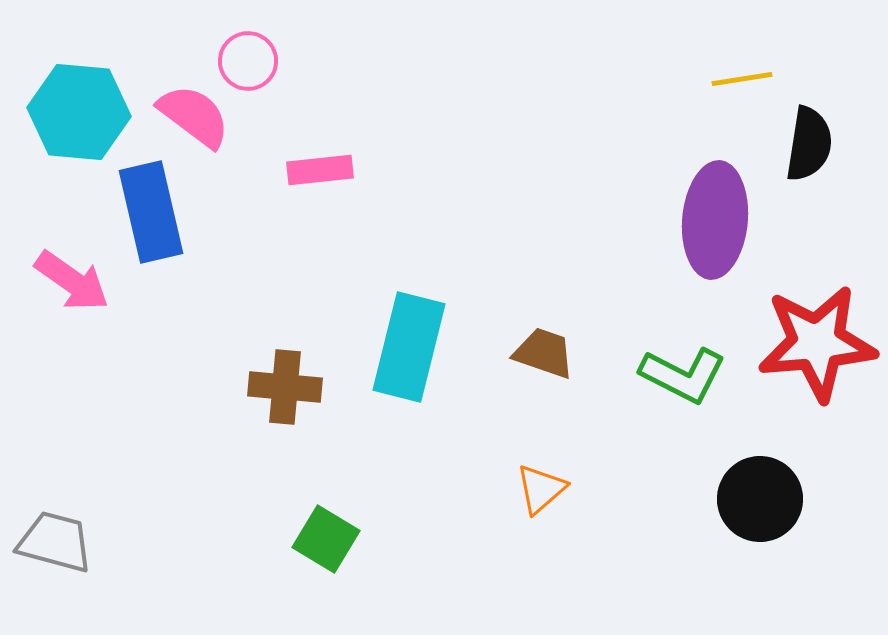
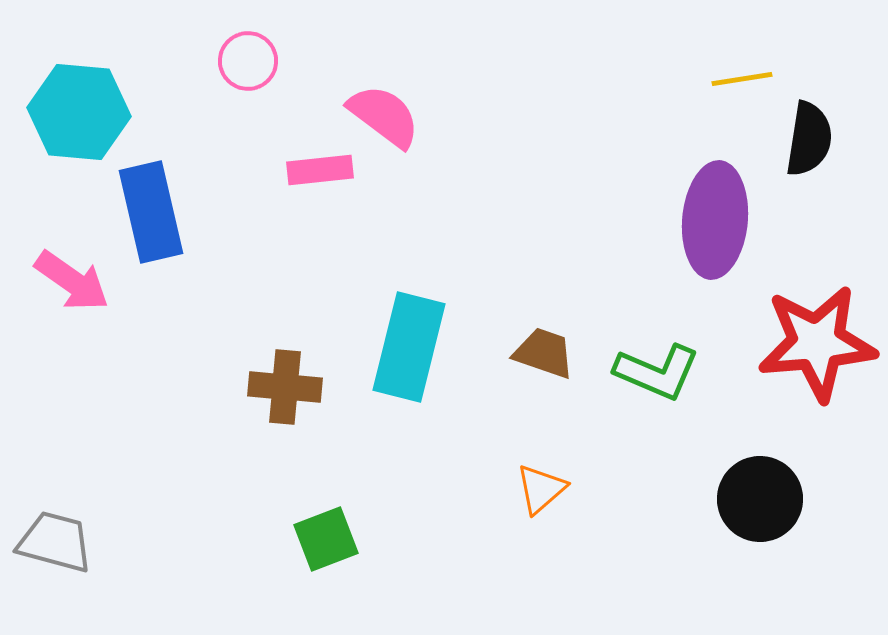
pink semicircle: moved 190 px right
black semicircle: moved 5 px up
green L-shape: moved 26 px left, 3 px up; rotated 4 degrees counterclockwise
green square: rotated 38 degrees clockwise
